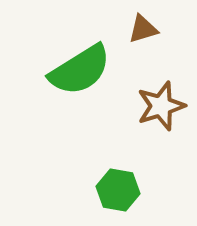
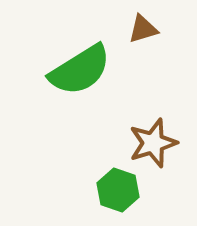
brown star: moved 8 px left, 37 px down
green hexagon: rotated 9 degrees clockwise
